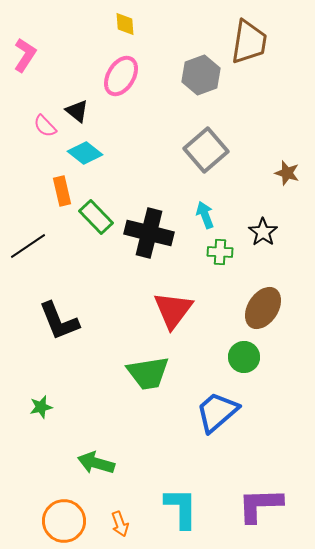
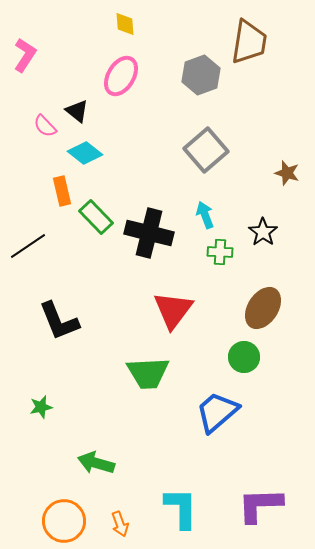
green trapezoid: rotated 6 degrees clockwise
